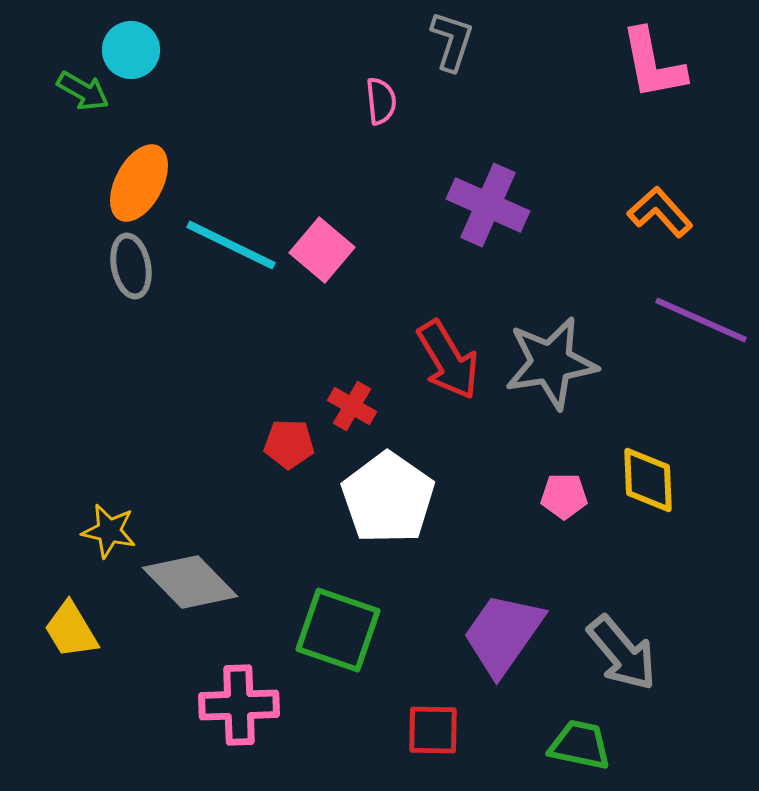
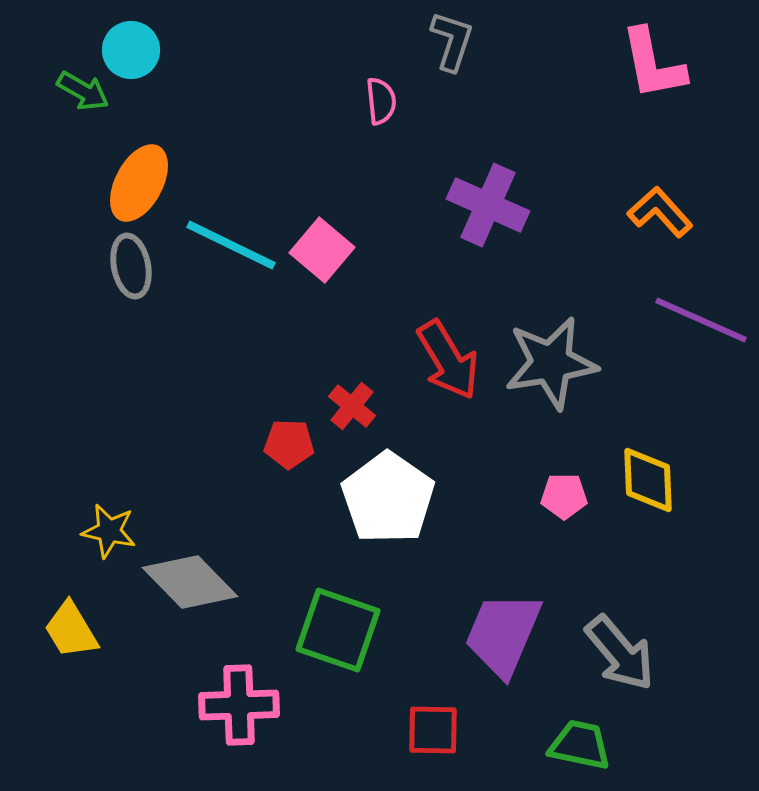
red cross: rotated 9 degrees clockwise
purple trapezoid: rotated 12 degrees counterclockwise
gray arrow: moved 2 px left
